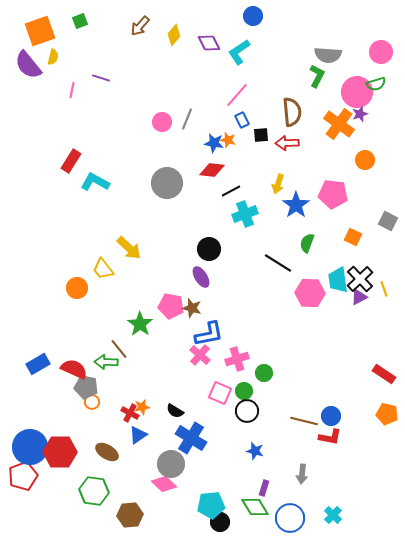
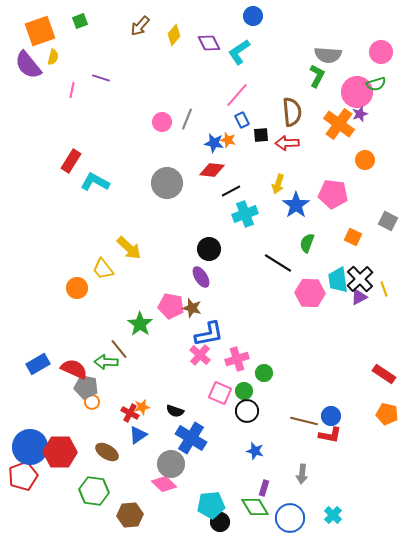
black semicircle at (175, 411): rotated 12 degrees counterclockwise
red L-shape at (330, 437): moved 2 px up
